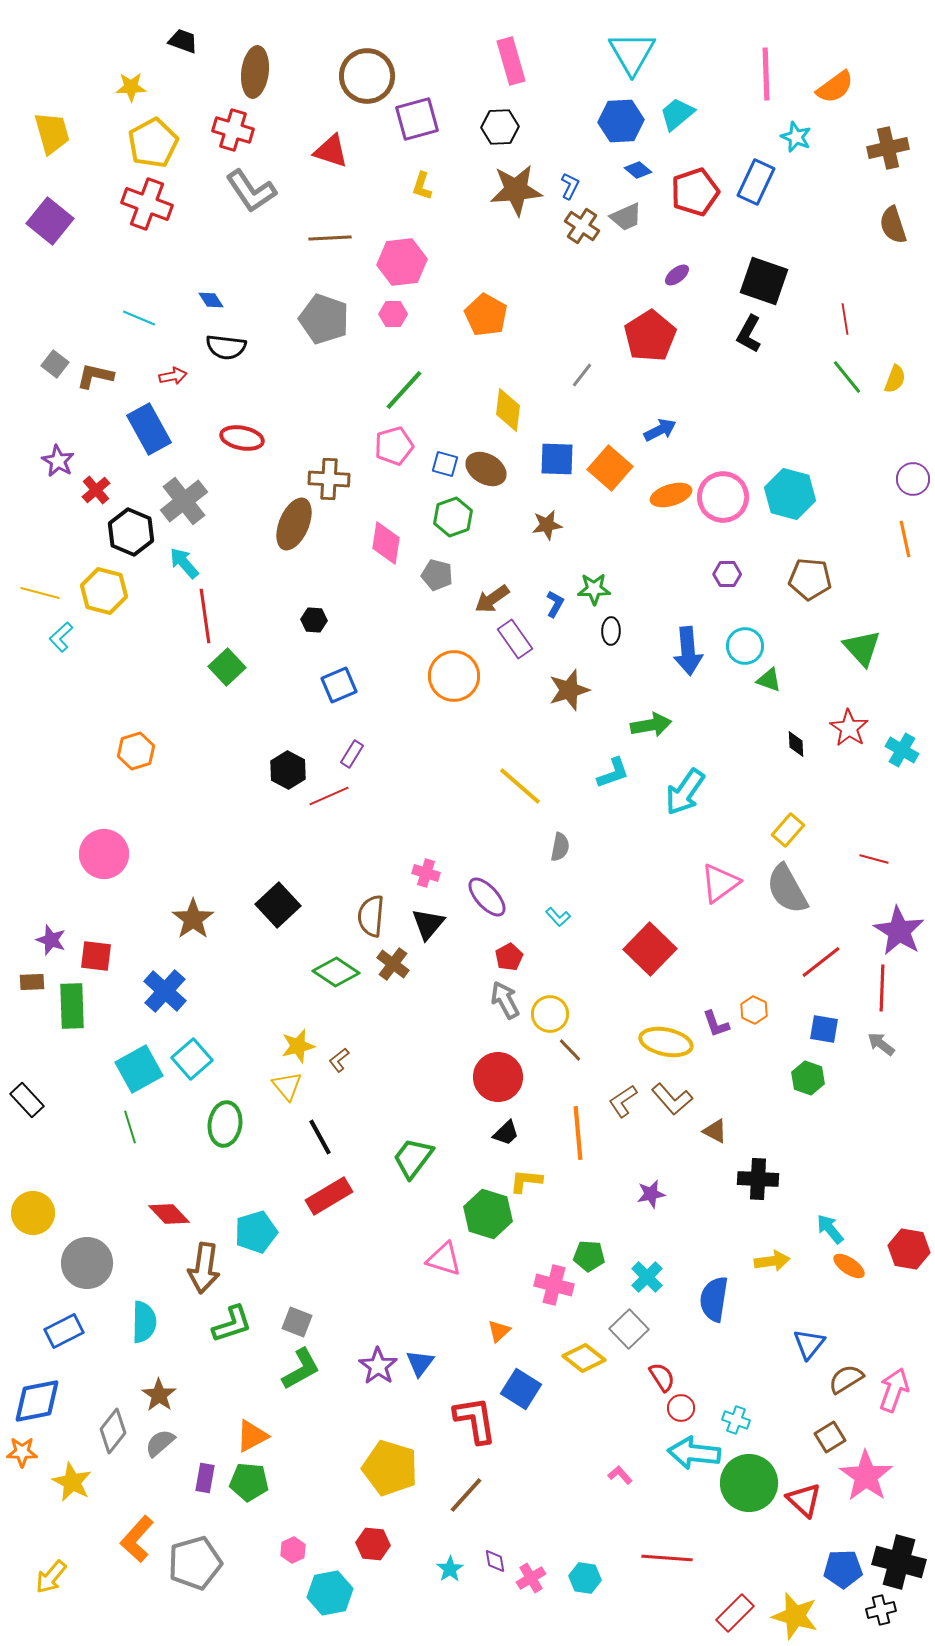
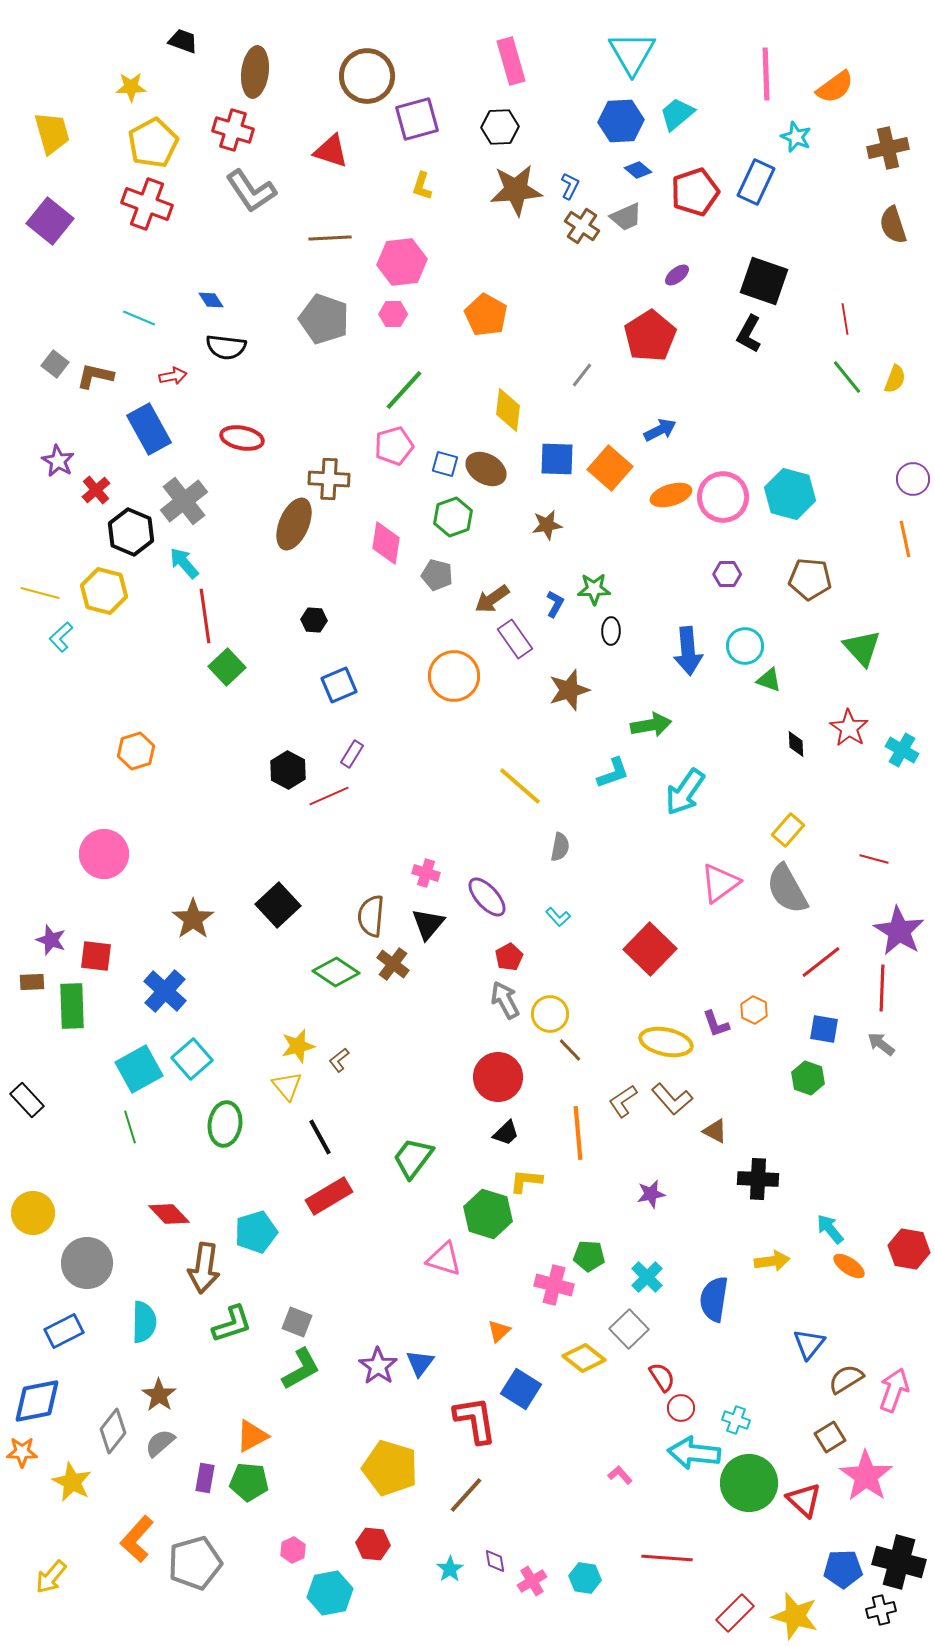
pink cross at (531, 1578): moved 1 px right, 3 px down
